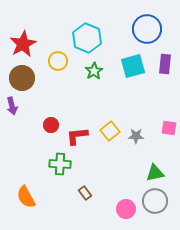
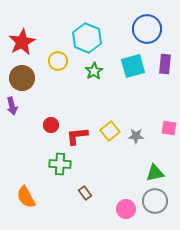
red star: moved 1 px left, 2 px up
